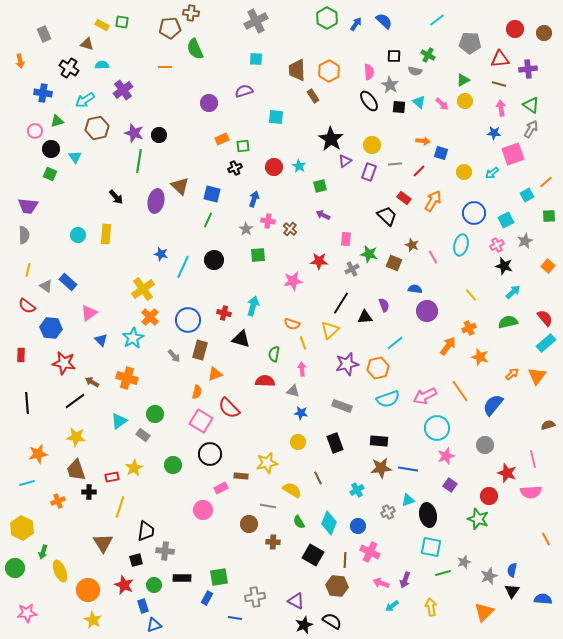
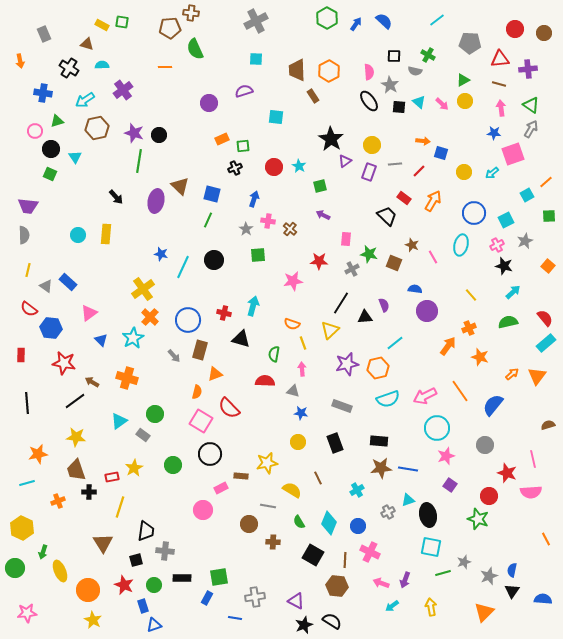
red semicircle at (27, 306): moved 2 px right, 3 px down
